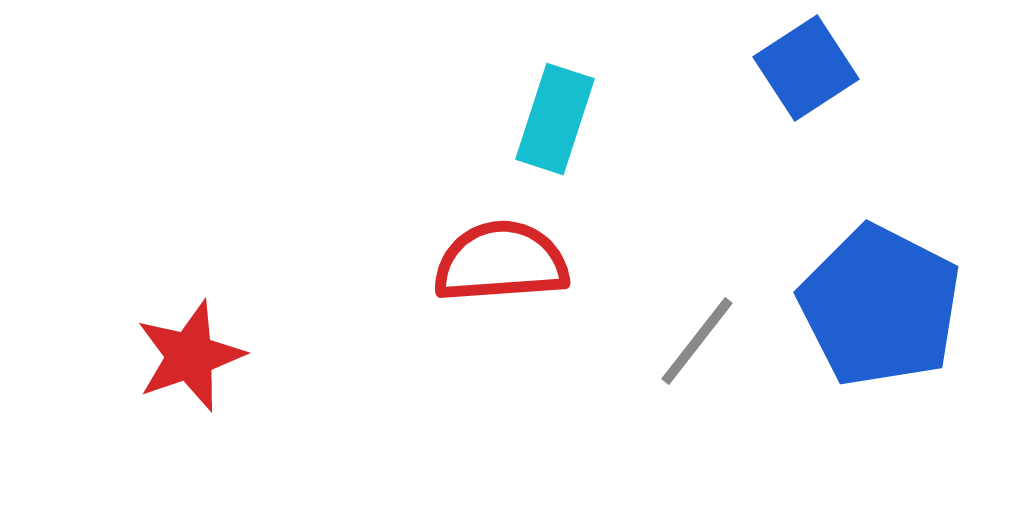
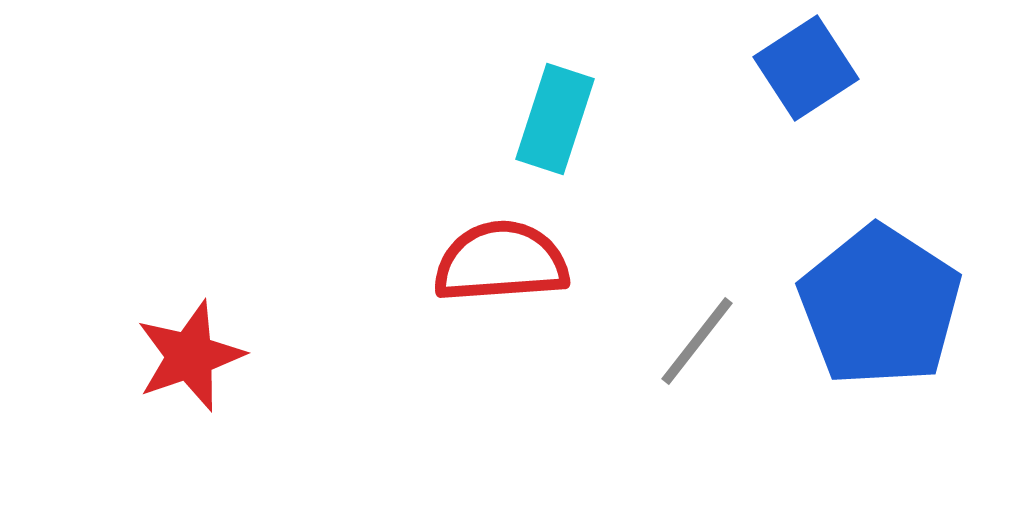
blue pentagon: rotated 6 degrees clockwise
